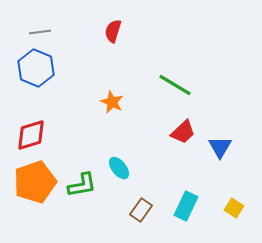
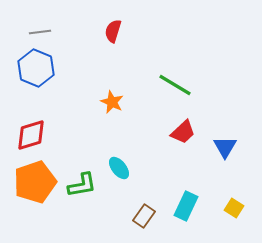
blue triangle: moved 5 px right
brown rectangle: moved 3 px right, 6 px down
